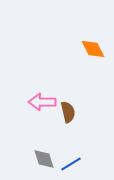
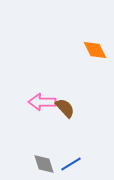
orange diamond: moved 2 px right, 1 px down
brown semicircle: moved 3 px left, 4 px up; rotated 30 degrees counterclockwise
gray diamond: moved 5 px down
